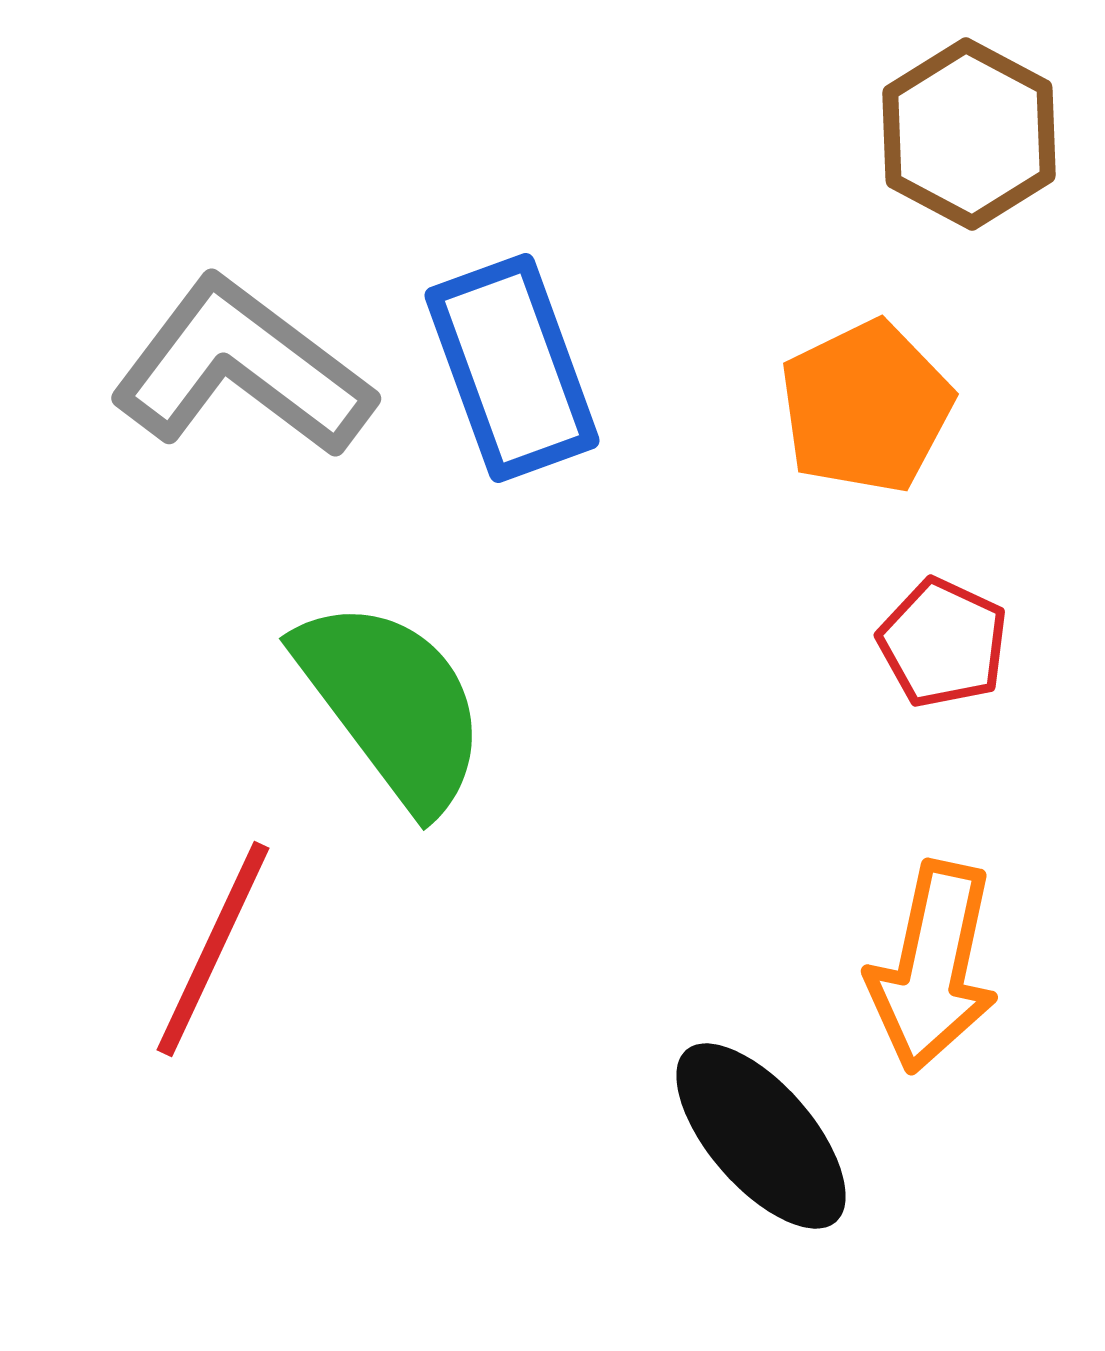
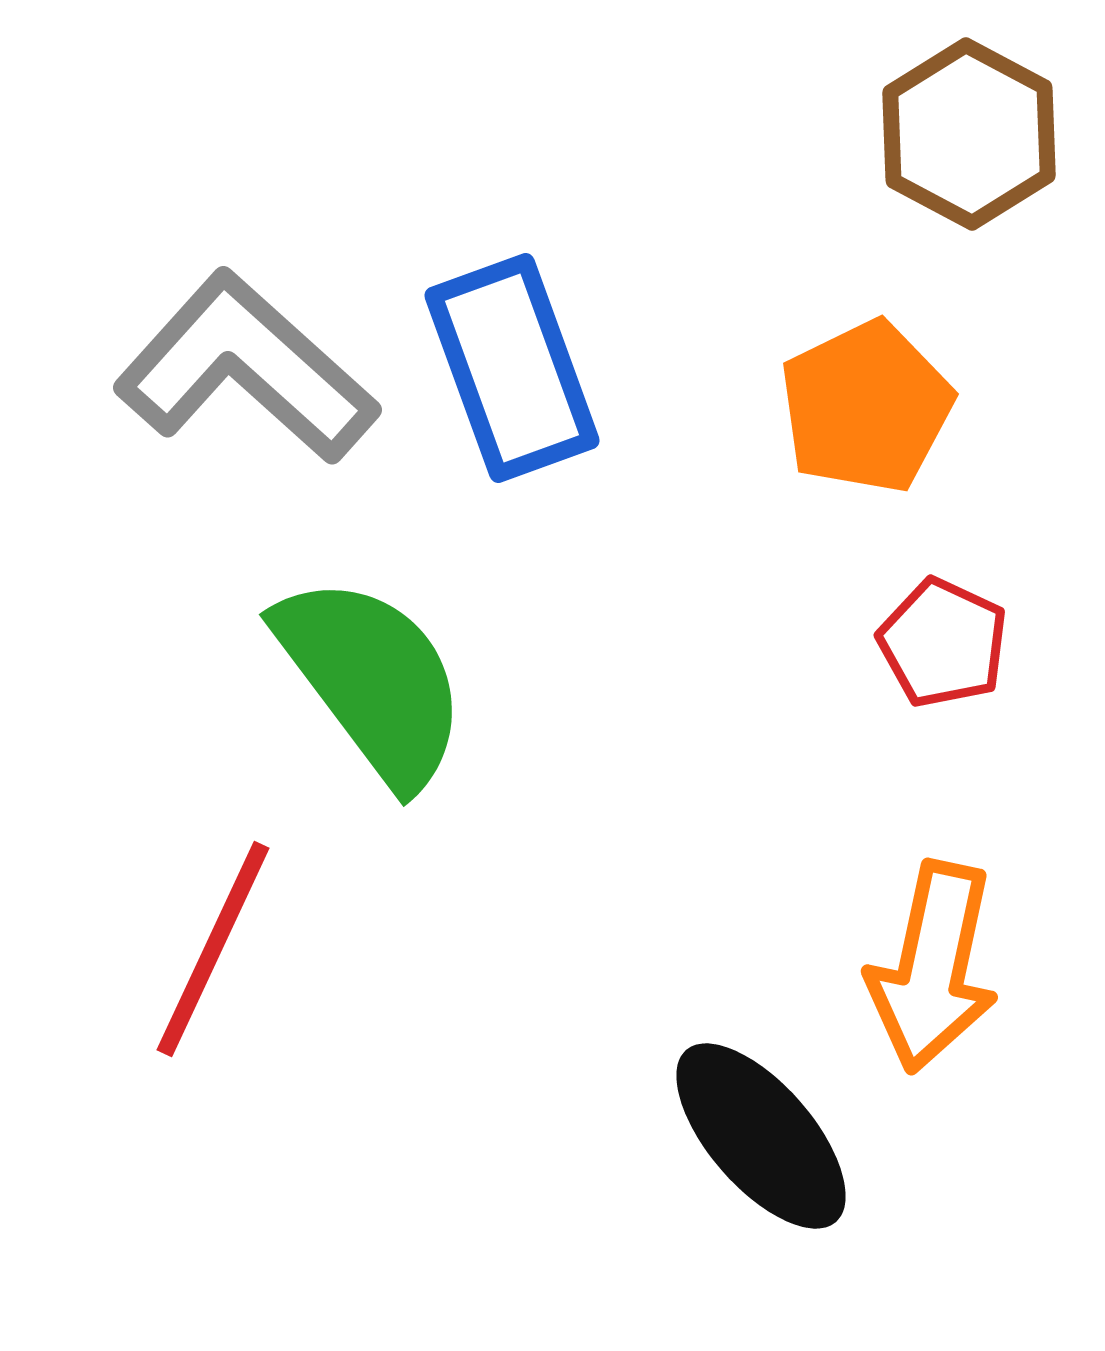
gray L-shape: moved 4 px right; rotated 5 degrees clockwise
green semicircle: moved 20 px left, 24 px up
